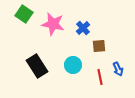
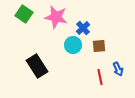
pink star: moved 3 px right, 7 px up
cyan circle: moved 20 px up
